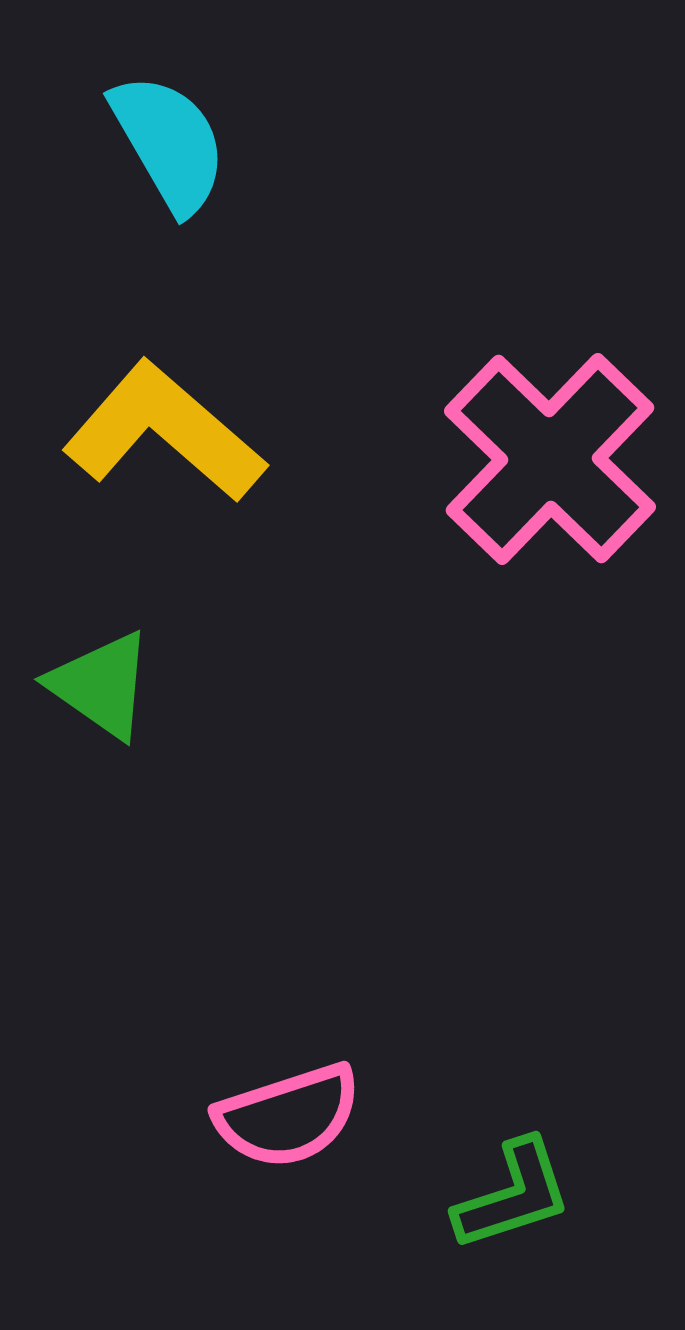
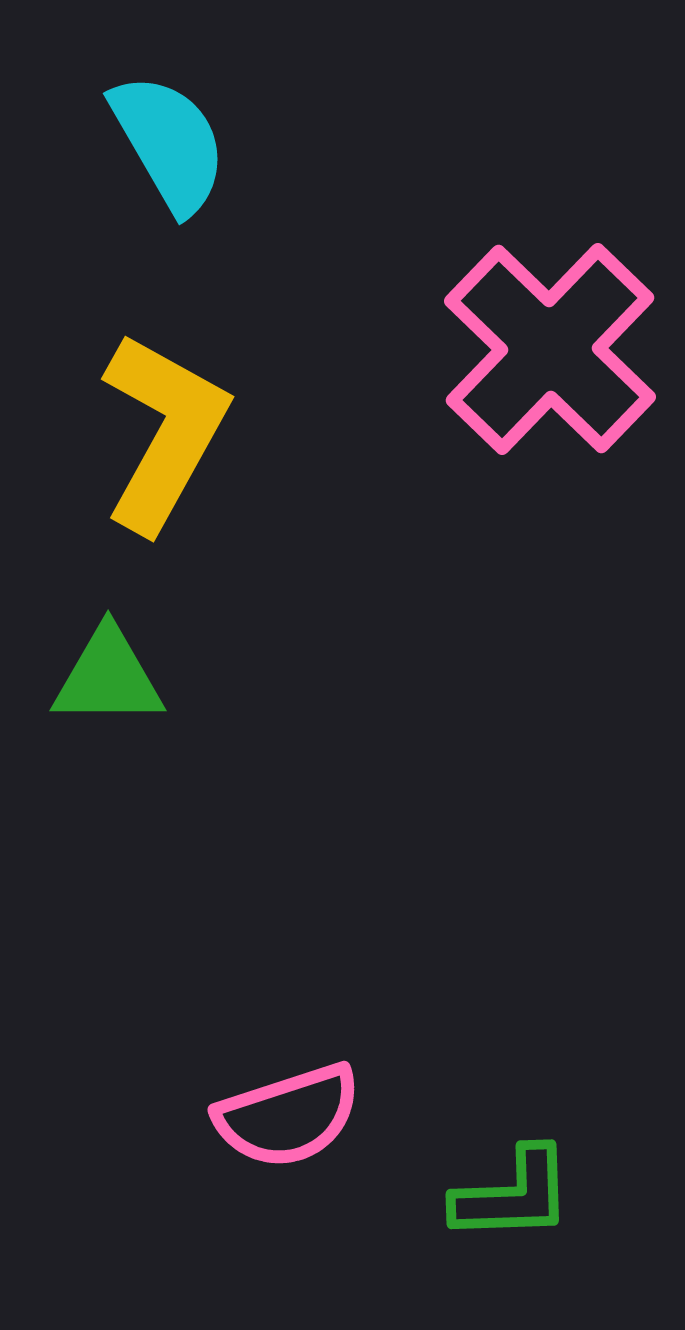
yellow L-shape: rotated 78 degrees clockwise
pink cross: moved 110 px up
green triangle: moved 7 px right, 8 px up; rotated 35 degrees counterclockwise
green L-shape: rotated 16 degrees clockwise
